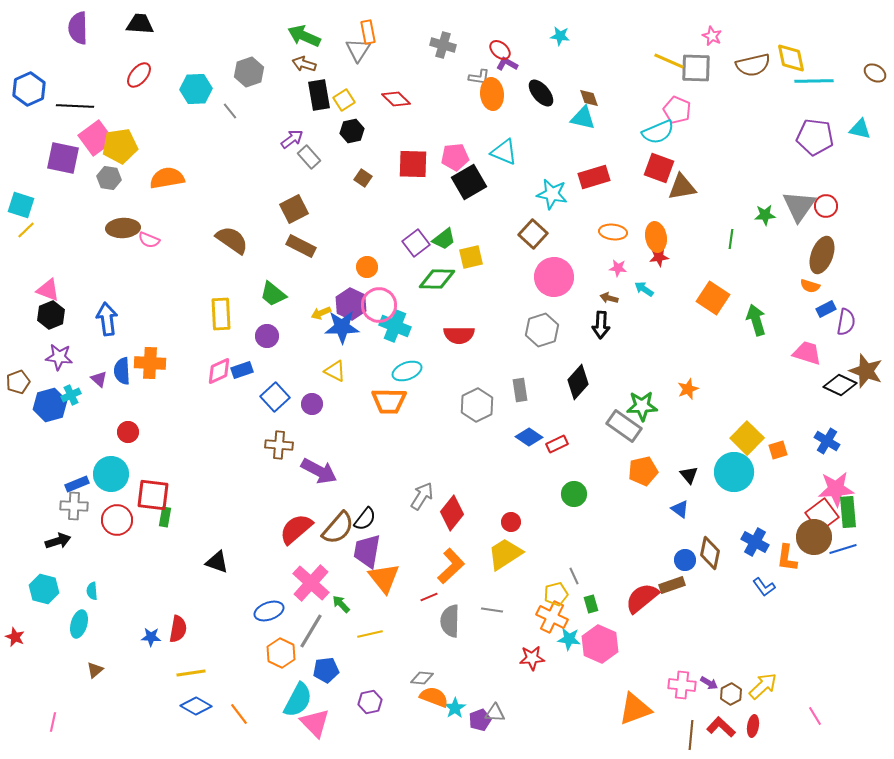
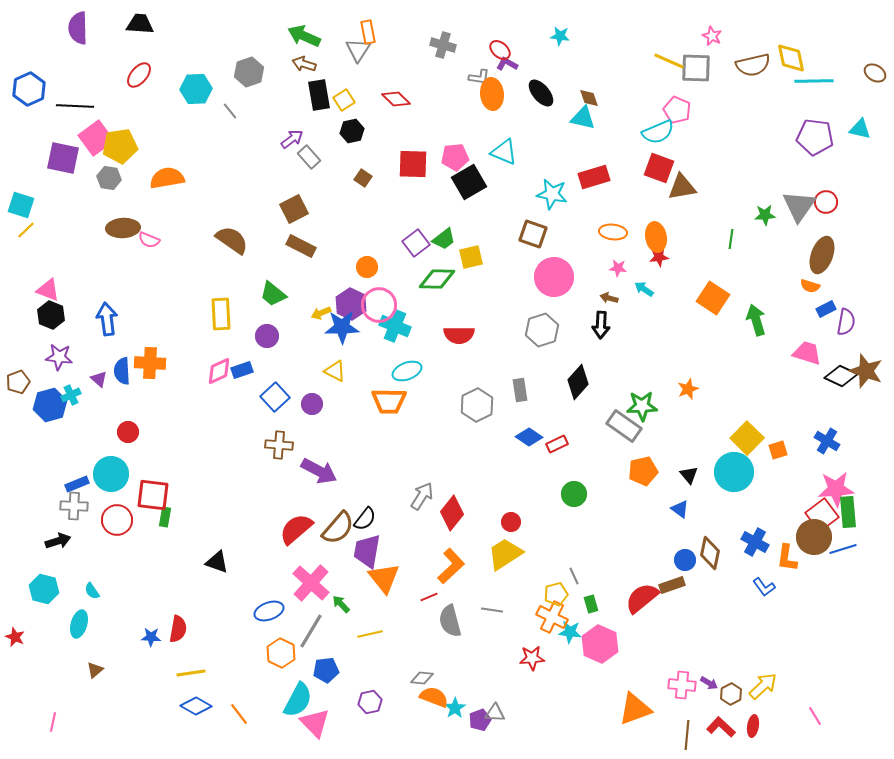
red circle at (826, 206): moved 4 px up
brown square at (533, 234): rotated 24 degrees counterclockwise
black hexagon at (51, 315): rotated 16 degrees counterclockwise
black diamond at (840, 385): moved 1 px right, 9 px up
cyan semicircle at (92, 591): rotated 30 degrees counterclockwise
gray semicircle at (450, 621): rotated 16 degrees counterclockwise
cyan star at (569, 639): moved 1 px right, 7 px up
brown line at (691, 735): moved 4 px left
